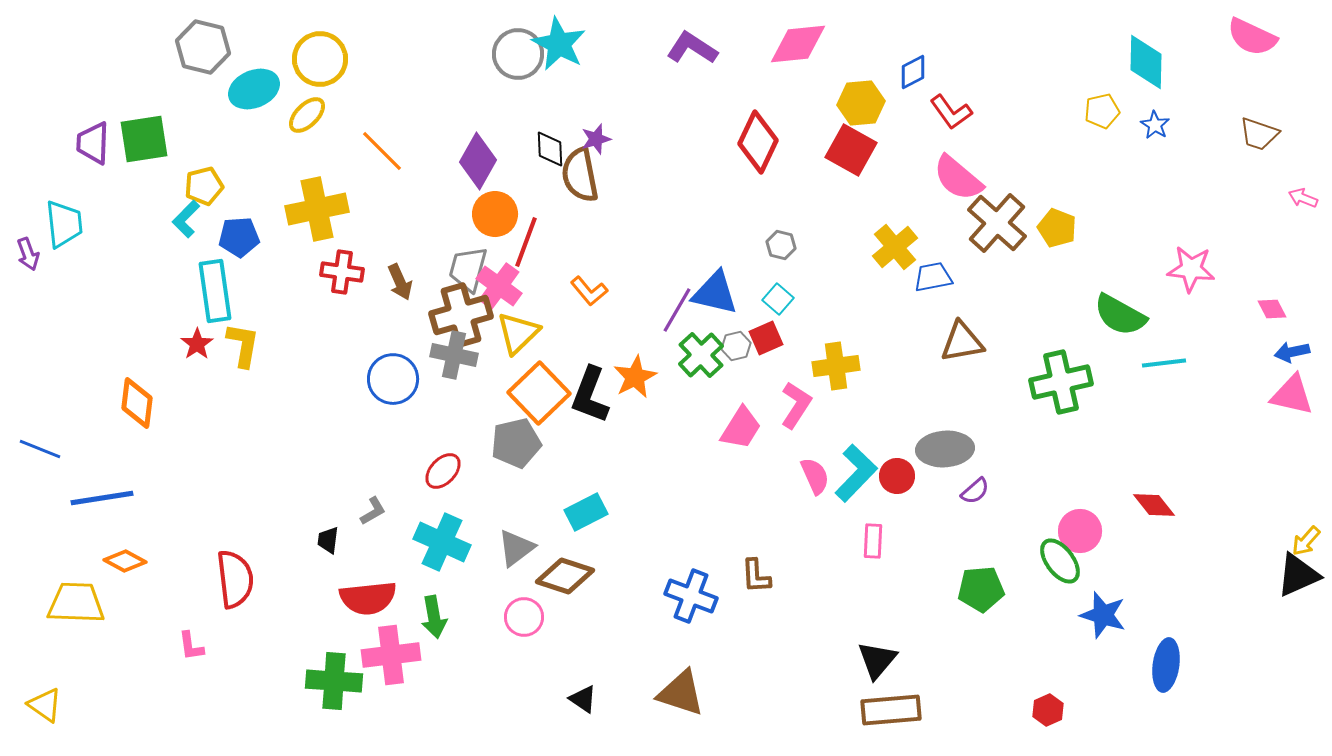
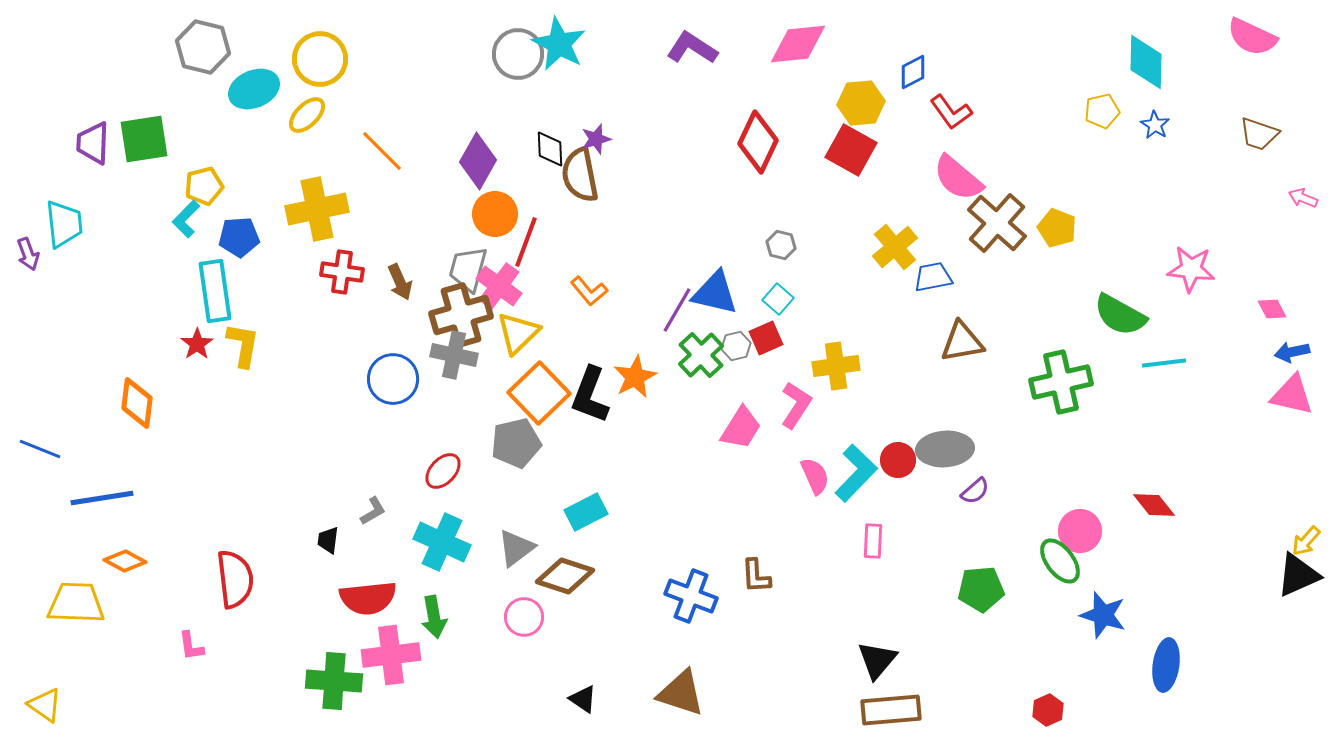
red circle at (897, 476): moved 1 px right, 16 px up
